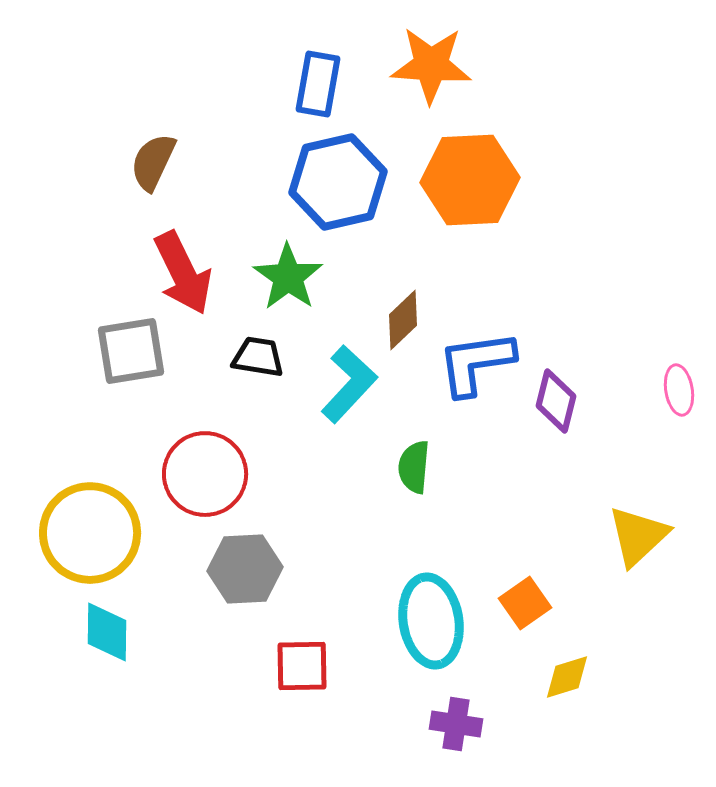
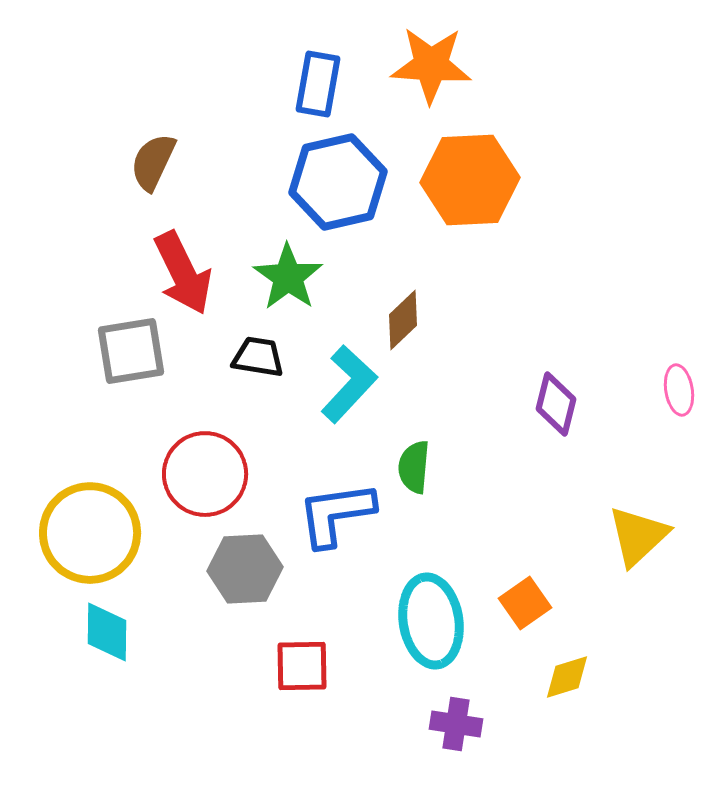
blue L-shape: moved 140 px left, 151 px down
purple diamond: moved 3 px down
